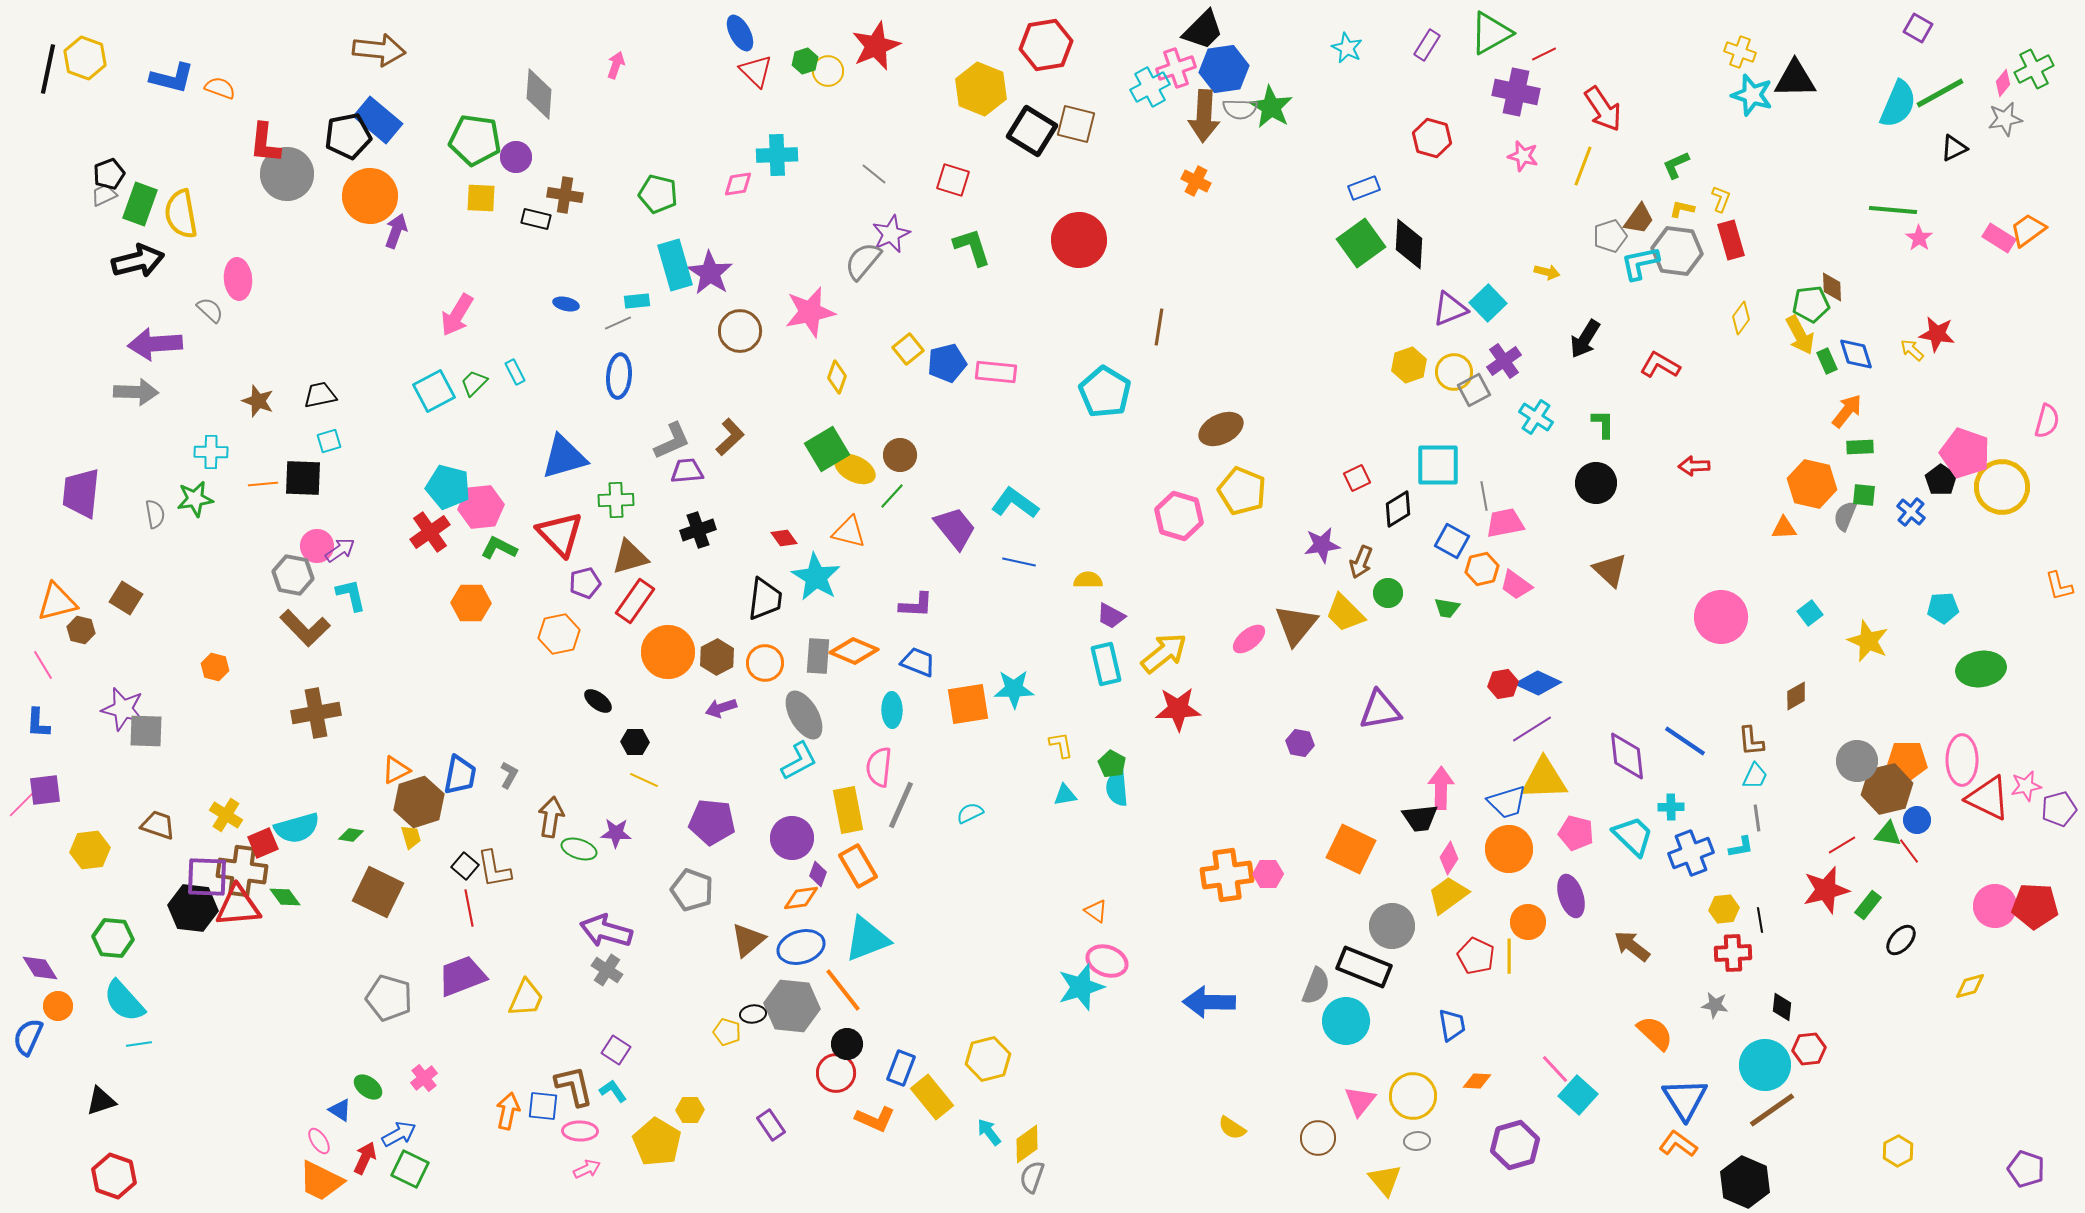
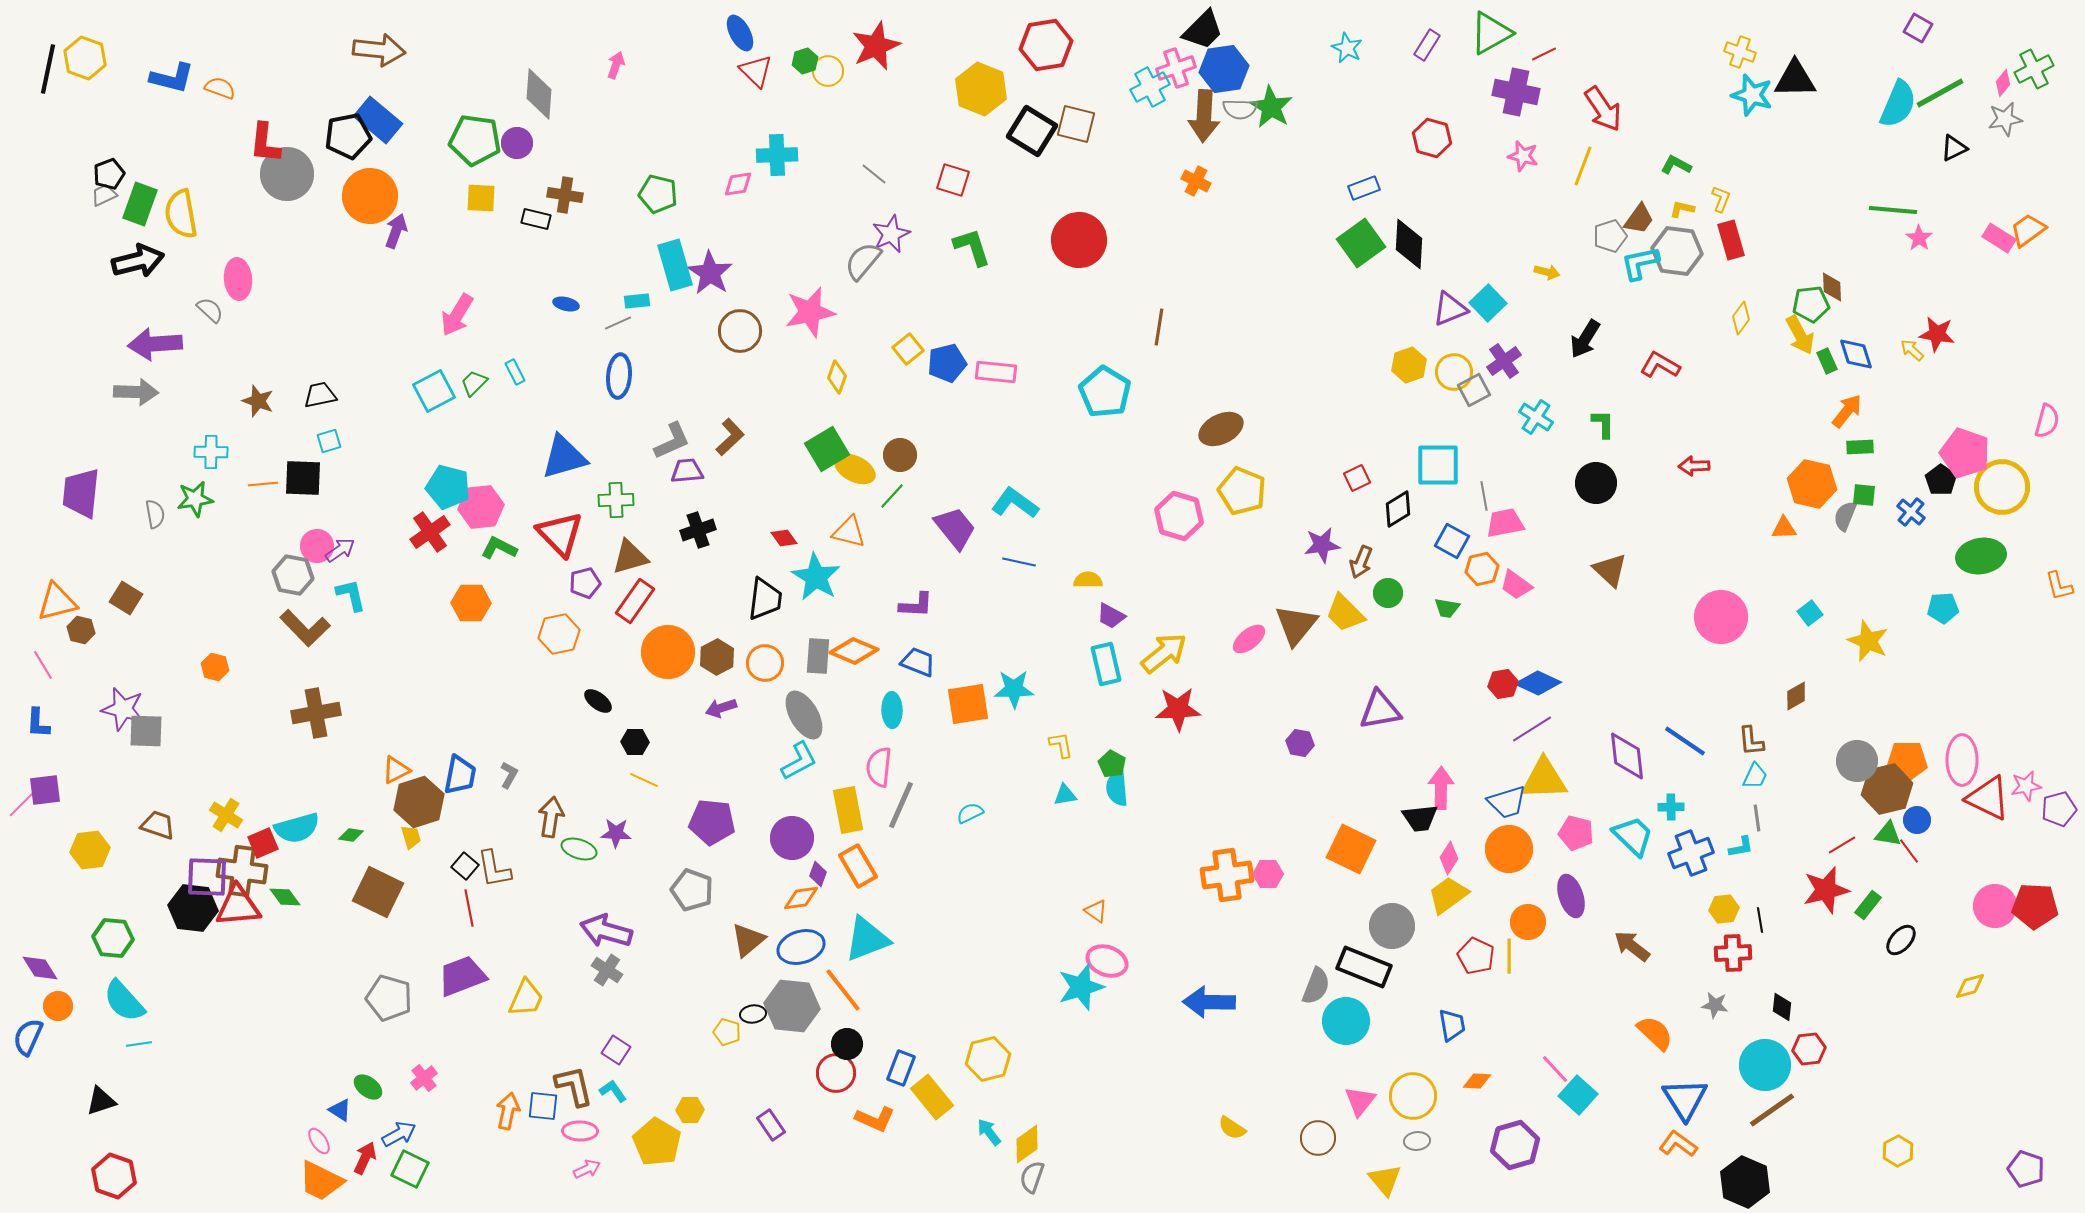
purple circle at (516, 157): moved 1 px right, 14 px up
green L-shape at (1676, 165): rotated 52 degrees clockwise
green ellipse at (1981, 669): moved 113 px up
